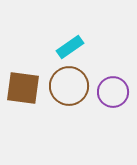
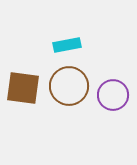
cyan rectangle: moved 3 px left, 2 px up; rotated 24 degrees clockwise
purple circle: moved 3 px down
